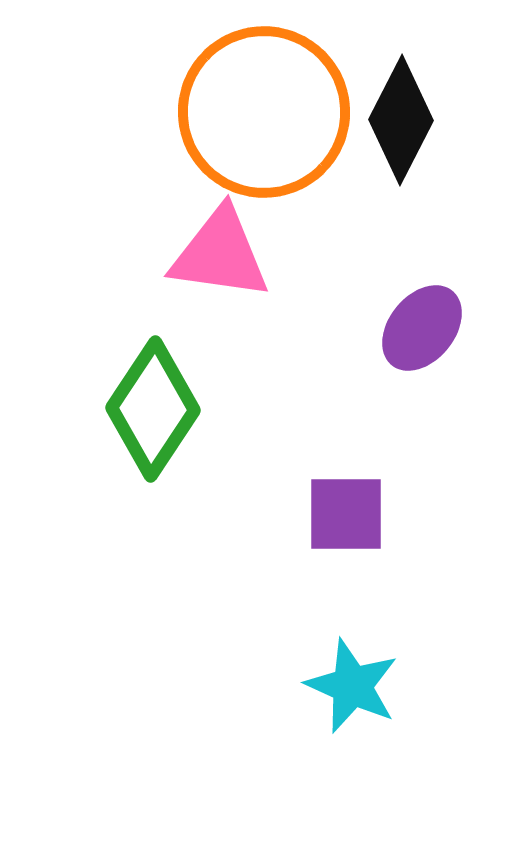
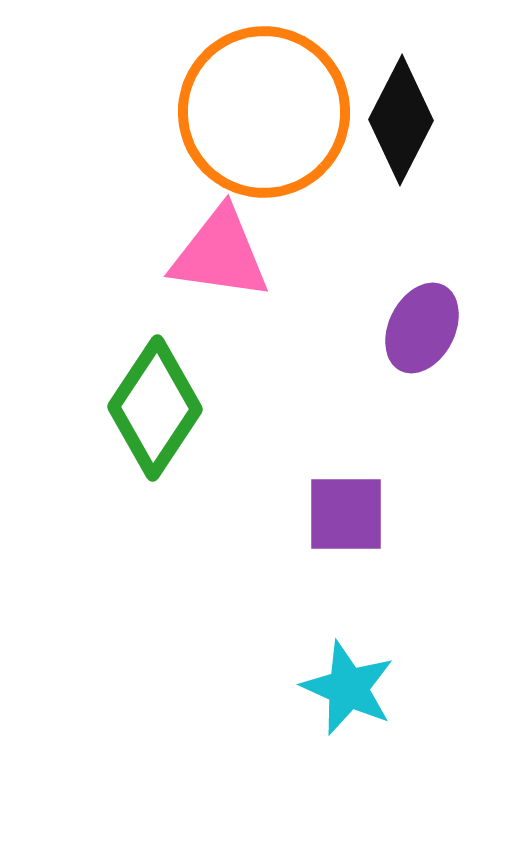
purple ellipse: rotated 12 degrees counterclockwise
green diamond: moved 2 px right, 1 px up
cyan star: moved 4 px left, 2 px down
